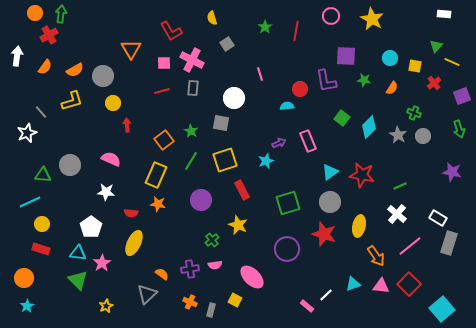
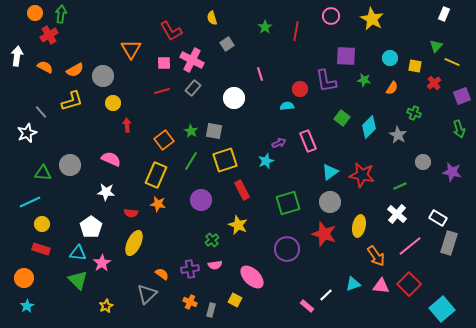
white rectangle at (444, 14): rotated 72 degrees counterclockwise
orange semicircle at (45, 67): rotated 98 degrees counterclockwise
gray rectangle at (193, 88): rotated 35 degrees clockwise
gray square at (221, 123): moved 7 px left, 8 px down
gray circle at (423, 136): moved 26 px down
green triangle at (43, 175): moved 2 px up
